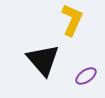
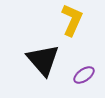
purple ellipse: moved 2 px left, 1 px up
